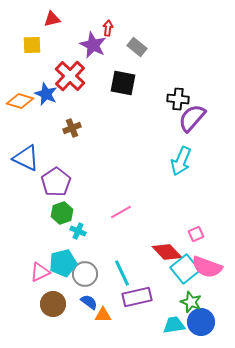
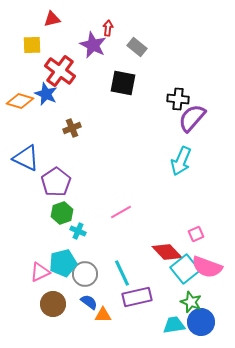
red cross: moved 10 px left, 5 px up; rotated 8 degrees counterclockwise
